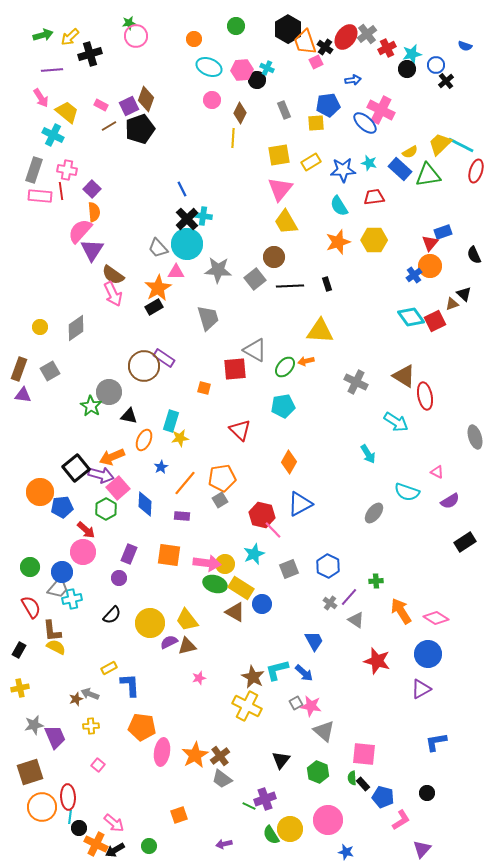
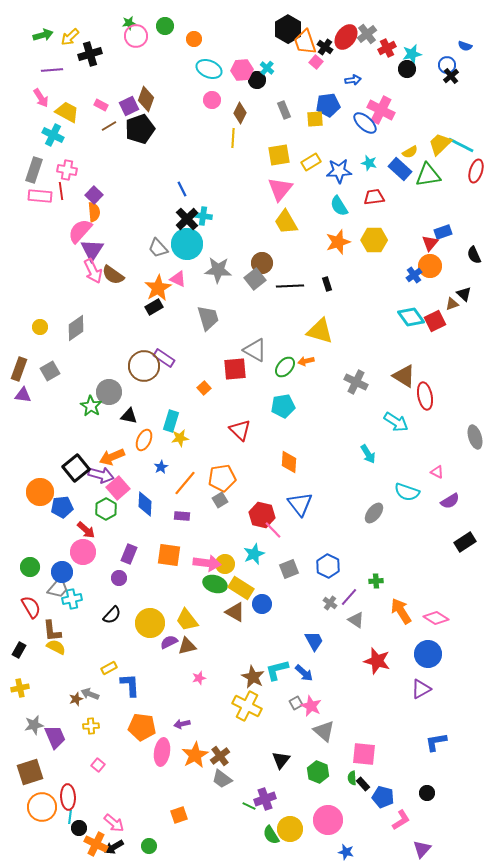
green circle at (236, 26): moved 71 px left
pink square at (316, 62): rotated 24 degrees counterclockwise
blue circle at (436, 65): moved 11 px right
cyan ellipse at (209, 67): moved 2 px down
cyan cross at (267, 68): rotated 16 degrees clockwise
black cross at (446, 81): moved 5 px right, 5 px up
yellow trapezoid at (67, 112): rotated 10 degrees counterclockwise
yellow square at (316, 123): moved 1 px left, 4 px up
blue star at (343, 170): moved 4 px left, 1 px down
purple square at (92, 189): moved 2 px right, 6 px down
brown circle at (274, 257): moved 12 px left, 6 px down
pink triangle at (176, 272): moved 2 px right, 7 px down; rotated 24 degrees clockwise
pink arrow at (113, 294): moved 20 px left, 23 px up
yellow triangle at (320, 331): rotated 12 degrees clockwise
orange square at (204, 388): rotated 32 degrees clockwise
orange diamond at (289, 462): rotated 25 degrees counterclockwise
blue triangle at (300, 504): rotated 40 degrees counterclockwise
pink star at (311, 706): rotated 15 degrees clockwise
purple arrow at (224, 844): moved 42 px left, 120 px up
black arrow at (115, 850): moved 1 px left, 3 px up
